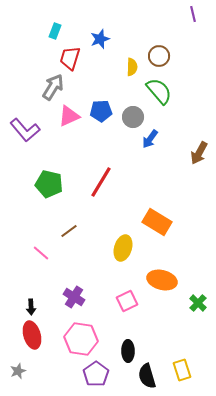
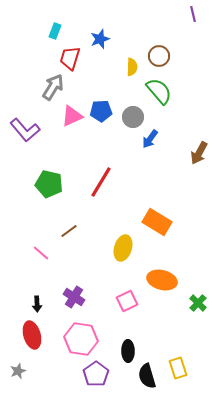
pink triangle: moved 3 px right
black arrow: moved 6 px right, 3 px up
yellow rectangle: moved 4 px left, 2 px up
